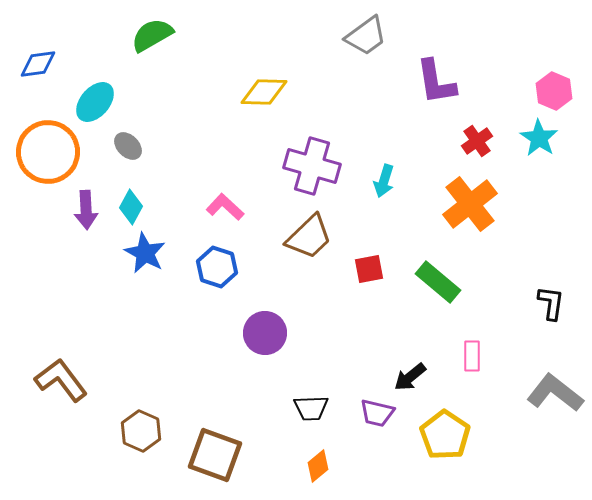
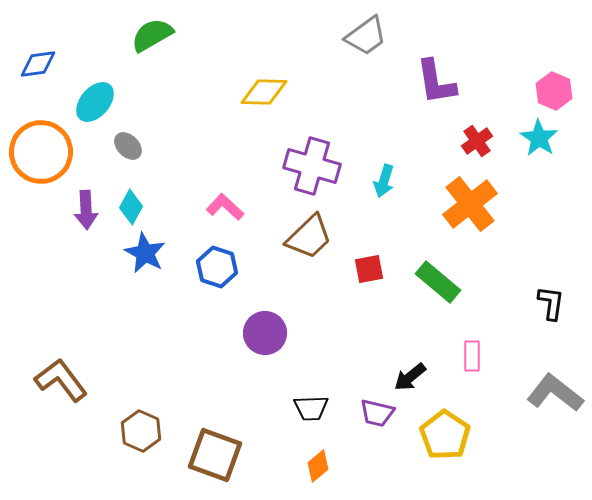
orange circle: moved 7 px left
